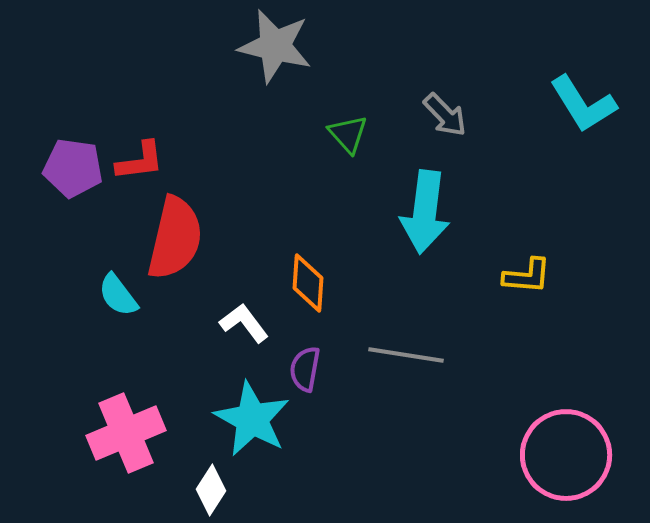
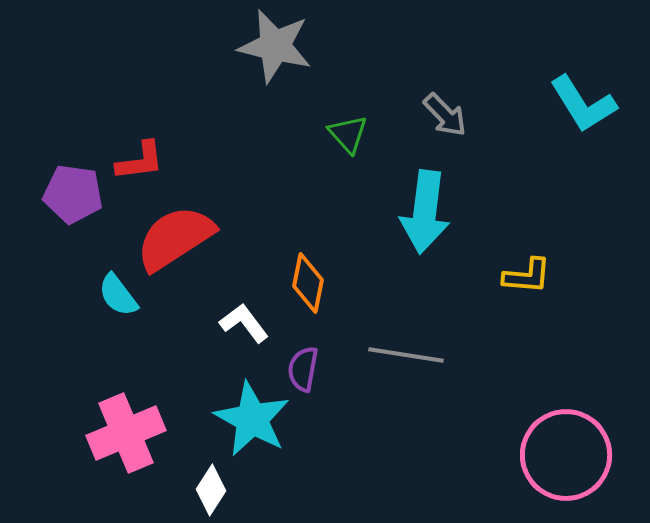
purple pentagon: moved 26 px down
red semicircle: rotated 136 degrees counterclockwise
orange diamond: rotated 8 degrees clockwise
purple semicircle: moved 2 px left
